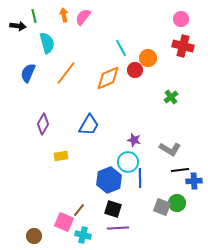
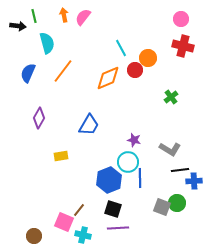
orange line: moved 3 px left, 2 px up
purple diamond: moved 4 px left, 6 px up
